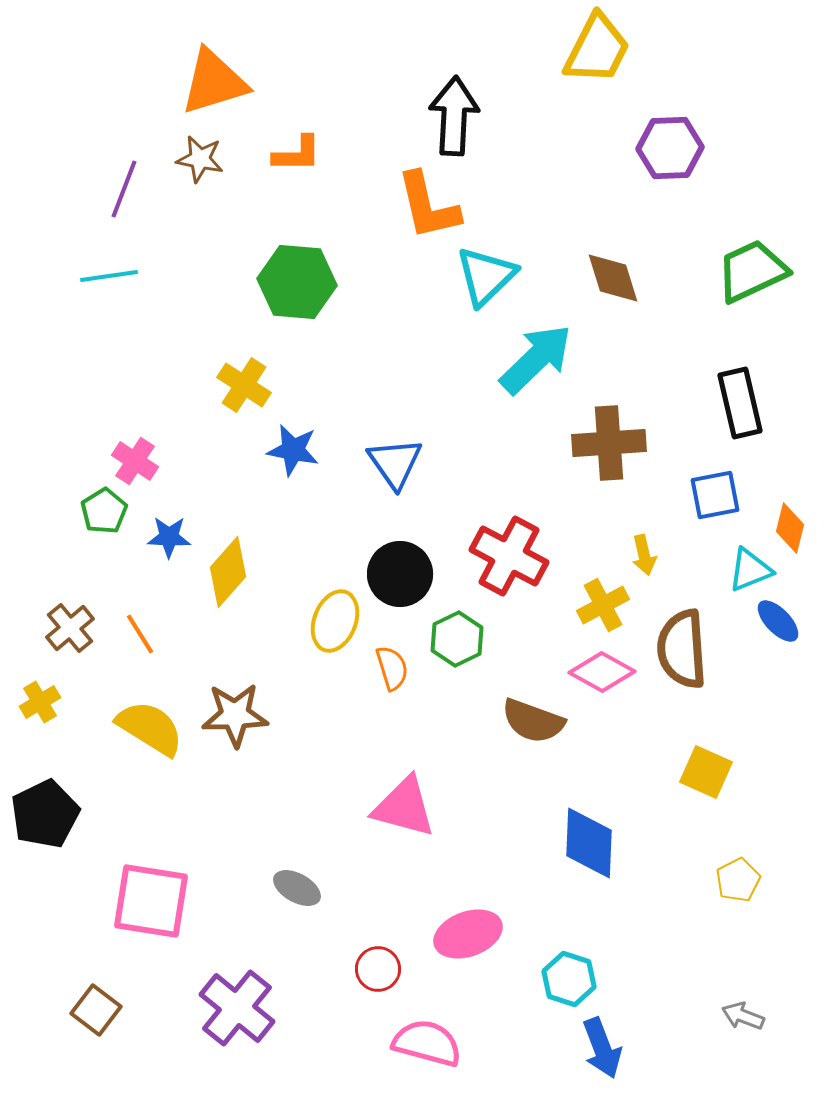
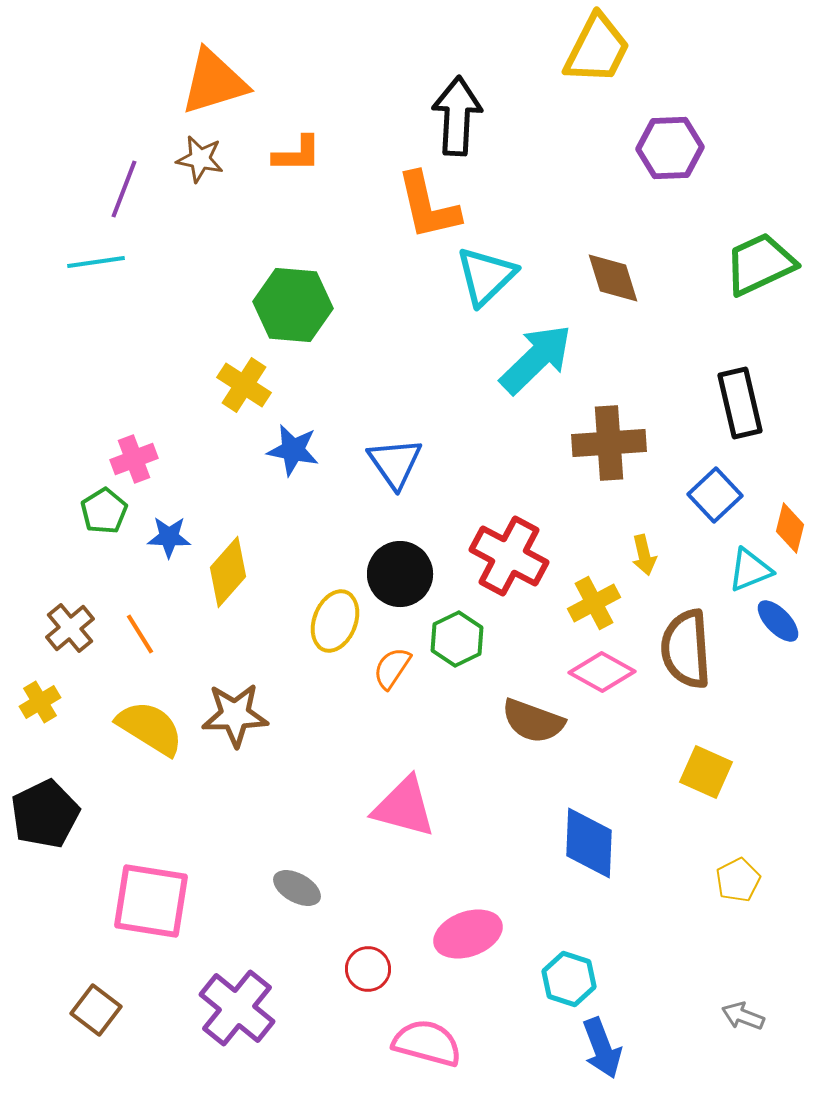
black arrow at (454, 116): moved 3 px right
green trapezoid at (752, 271): moved 8 px right, 7 px up
cyan line at (109, 276): moved 13 px left, 14 px up
green hexagon at (297, 282): moved 4 px left, 23 px down
pink cross at (135, 461): moved 1 px left, 2 px up; rotated 36 degrees clockwise
blue square at (715, 495): rotated 32 degrees counterclockwise
yellow cross at (603, 605): moved 9 px left, 2 px up
brown semicircle at (682, 649): moved 4 px right
orange semicircle at (392, 668): rotated 129 degrees counterclockwise
red circle at (378, 969): moved 10 px left
